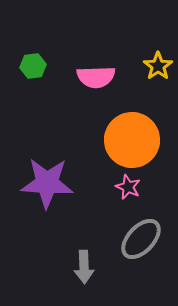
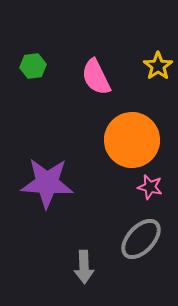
pink semicircle: rotated 66 degrees clockwise
pink star: moved 22 px right; rotated 10 degrees counterclockwise
